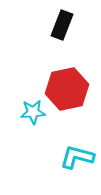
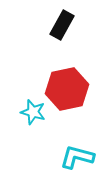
black rectangle: rotated 8 degrees clockwise
cyan star: rotated 20 degrees clockwise
